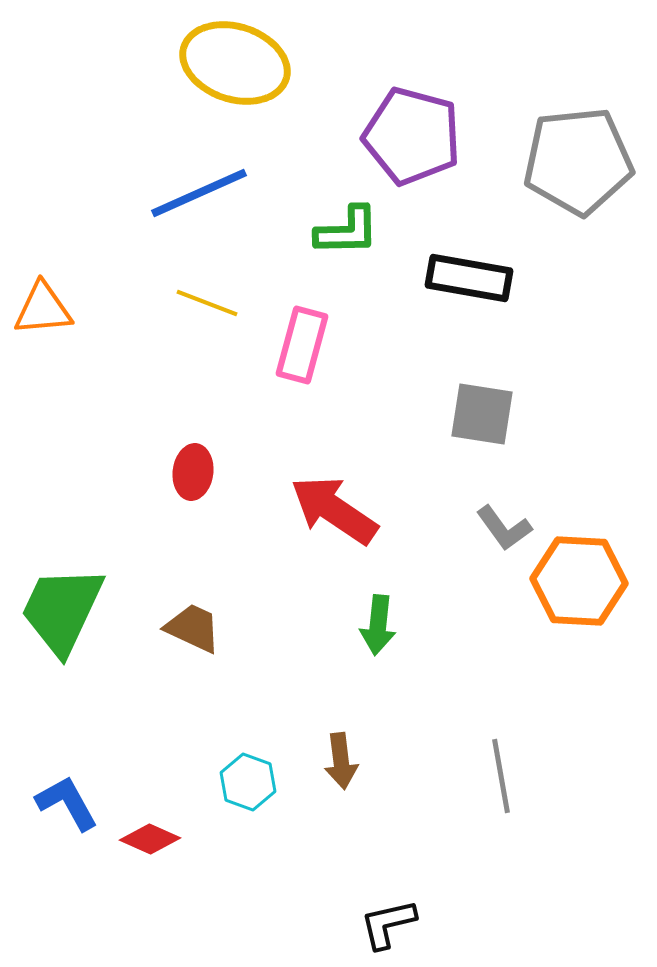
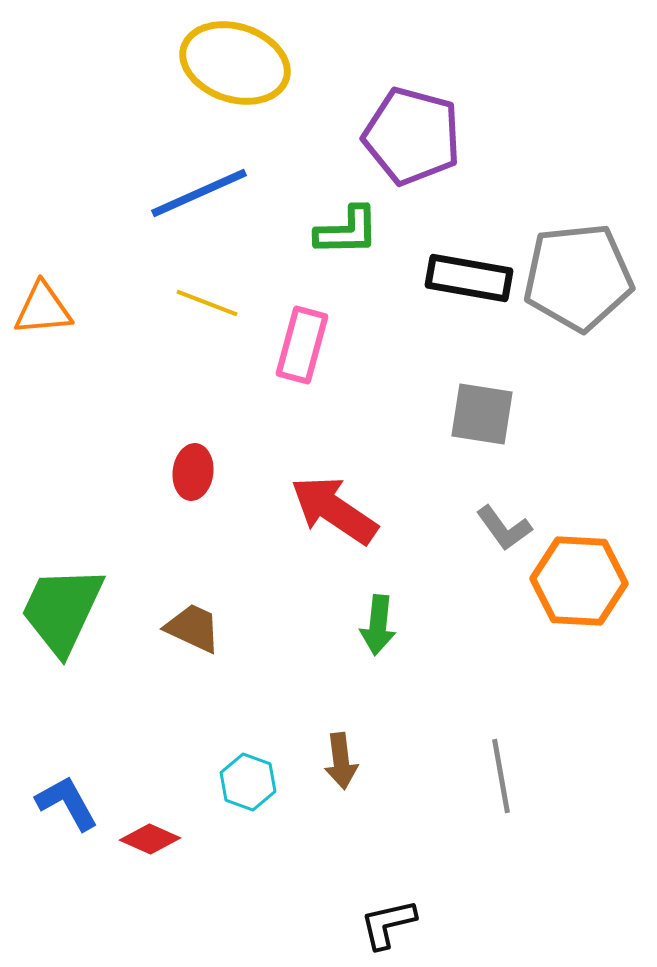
gray pentagon: moved 116 px down
